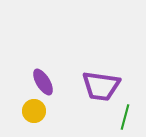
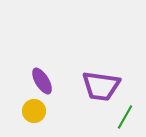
purple ellipse: moved 1 px left, 1 px up
green line: rotated 15 degrees clockwise
